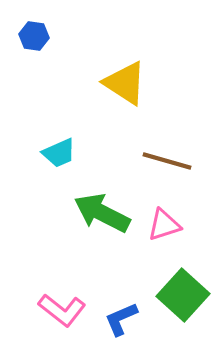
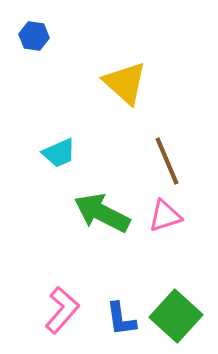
yellow triangle: rotated 9 degrees clockwise
brown line: rotated 51 degrees clockwise
pink triangle: moved 1 px right, 9 px up
green square: moved 7 px left, 21 px down
pink L-shape: rotated 87 degrees counterclockwise
blue L-shape: rotated 75 degrees counterclockwise
